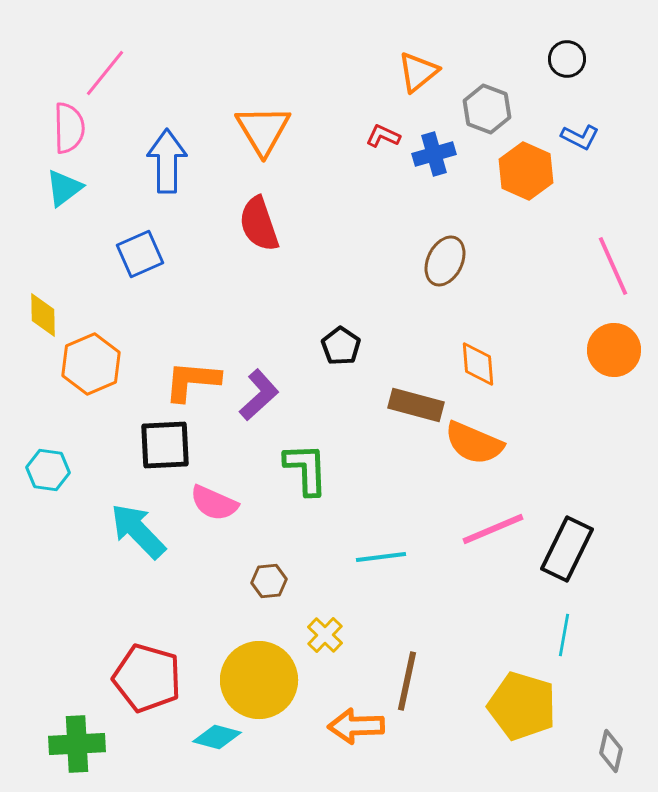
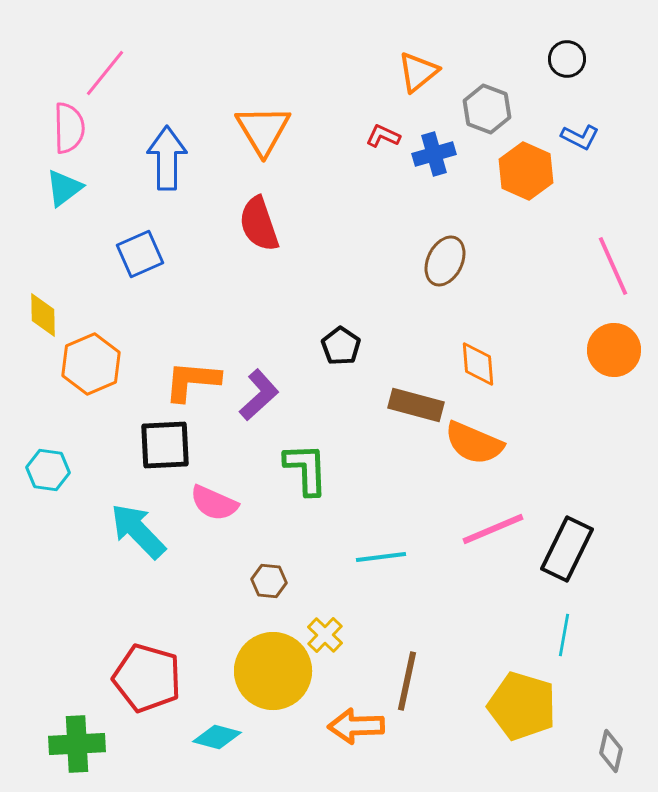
blue arrow at (167, 161): moved 3 px up
brown hexagon at (269, 581): rotated 12 degrees clockwise
yellow circle at (259, 680): moved 14 px right, 9 px up
